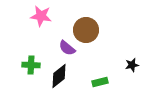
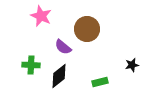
pink star: rotated 15 degrees clockwise
brown circle: moved 1 px right, 1 px up
purple semicircle: moved 4 px left, 1 px up
